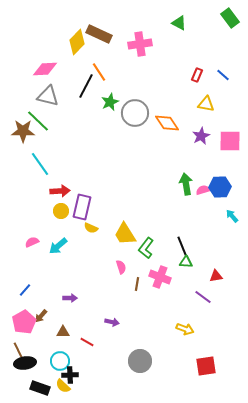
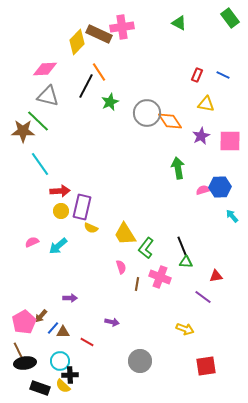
pink cross at (140, 44): moved 18 px left, 17 px up
blue line at (223, 75): rotated 16 degrees counterclockwise
gray circle at (135, 113): moved 12 px right
orange diamond at (167, 123): moved 3 px right, 2 px up
green arrow at (186, 184): moved 8 px left, 16 px up
blue line at (25, 290): moved 28 px right, 38 px down
